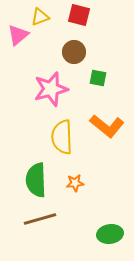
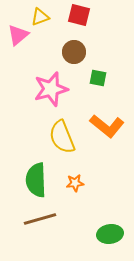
yellow semicircle: rotated 20 degrees counterclockwise
